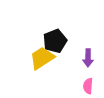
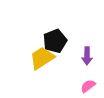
purple arrow: moved 1 px left, 2 px up
pink semicircle: rotated 49 degrees clockwise
